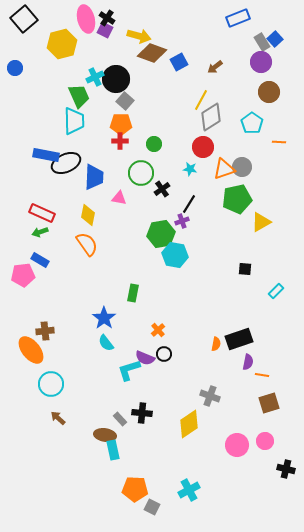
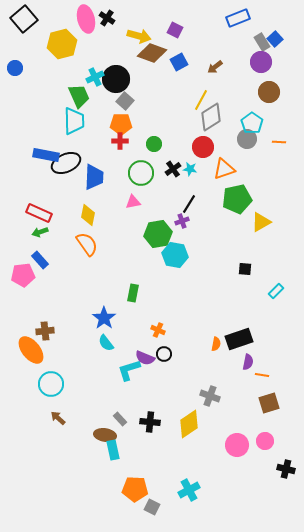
purple square at (105, 30): moved 70 px right
gray circle at (242, 167): moved 5 px right, 28 px up
black cross at (162, 189): moved 11 px right, 20 px up
pink triangle at (119, 198): moved 14 px right, 4 px down; rotated 21 degrees counterclockwise
red rectangle at (42, 213): moved 3 px left
green hexagon at (161, 234): moved 3 px left
blue rectangle at (40, 260): rotated 18 degrees clockwise
orange cross at (158, 330): rotated 24 degrees counterclockwise
black cross at (142, 413): moved 8 px right, 9 px down
